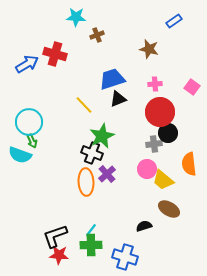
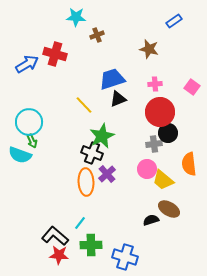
black semicircle: moved 7 px right, 6 px up
cyan line: moved 11 px left, 7 px up
black L-shape: rotated 60 degrees clockwise
